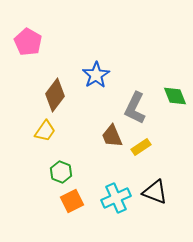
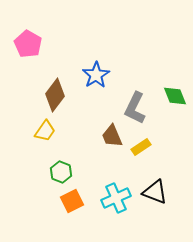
pink pentagon: moved 2 px down
